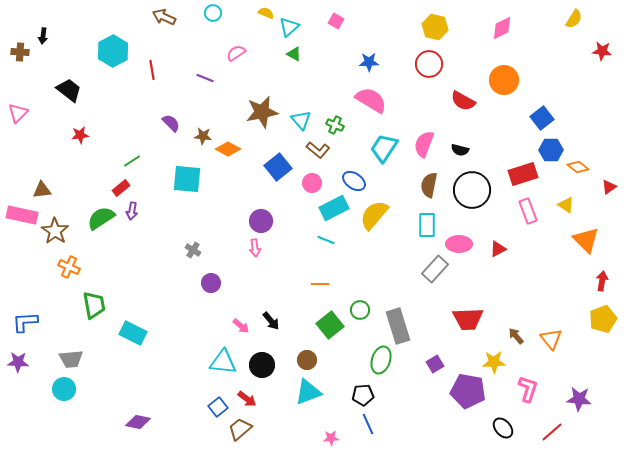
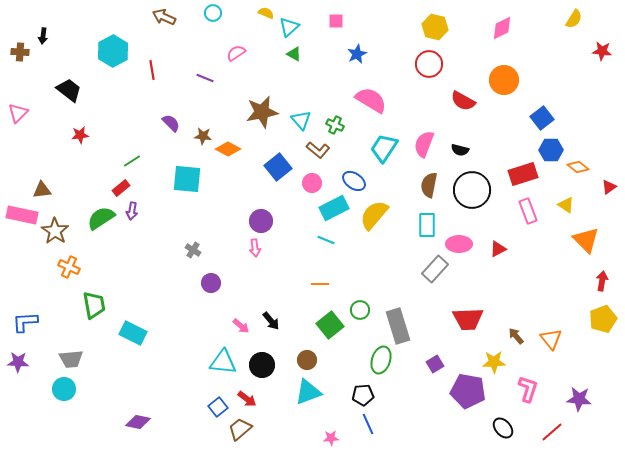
pink square at (336, 21): rotated 28 degrees counterclockwise
blue star at (369, 62): moved 12 px left, 8 px up; rotated 24 degrees counterclockwise
